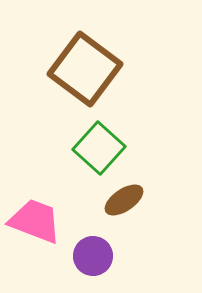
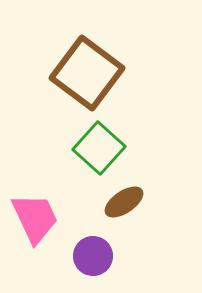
brown square: moved 2 px right, 4 px down
brown ellipse: moved 2 px down
pink trapezoid: moved 3 px up; rotated 44 degrees clockwise
